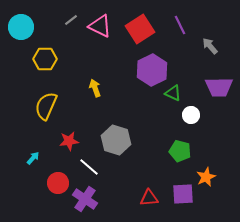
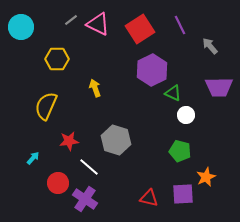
pink triangle: moved 2 px left, 2 px up
yellow hexagon: moved 12 px right
white circle: moved 5 px left
red triangle: rotated 18 degrees clockwise
